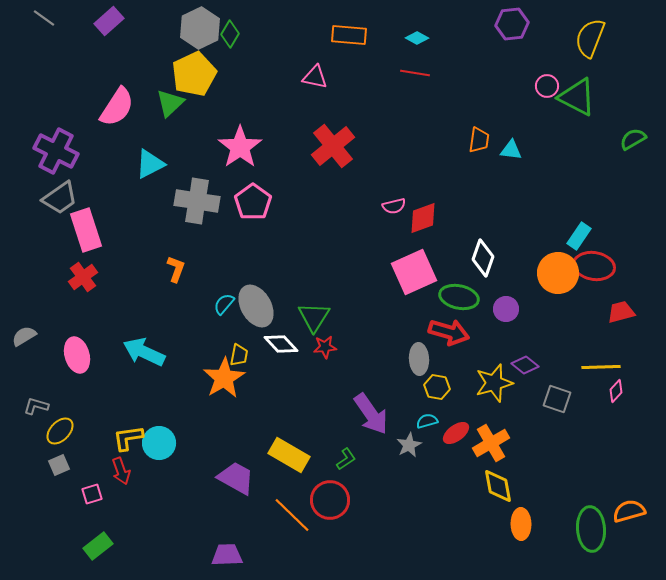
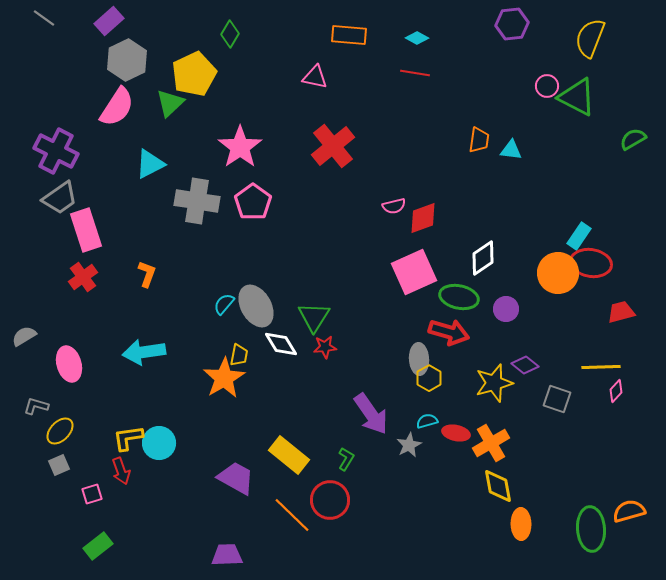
gray hexagon at (200, 28): moved 73 px left, 32 px down
white diamond at (483, 258): rotated 36 degrees clockwise
red ellipse at (594, 266): moved 3 px left, 3 px up
orange L-shape at (176, 269): moved 29 px left, 5 px down
white diamond at (281, 344): rotated 12 degrees clockwise
cyan arrow at (144, 352): rotated 33 degrees counterclockwise
pink ellipse at (77, 355): moved 8 px left, 9 px down
yellow hexagon at (437, 387): moved 8 px left, 9 px up; rotated 20 degrees clockwise
red ellipse at (456, 433): rotated 48 degrees clockwise
yellow rectangle at (289, 455): rotated 9 degrees clockwise
green L-shape at (346, 459): rotated 25 degrees counterclockwise
